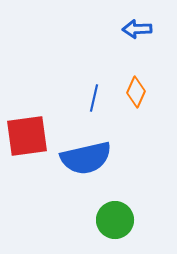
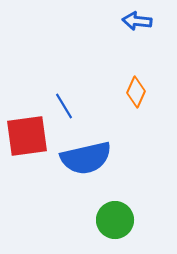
blue arrow: moved 8 px up; rotated 8 degrees clockwise
blue line: moved 30 px left, 8 px down; rotated 44 degrees counterclockwise
